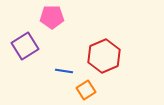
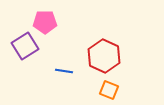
pink pentagon: moved 7 px left, 5 px down
red hexagon: rotated 12 degrees counterclockwise
orange square: moved 23 px right; rotated 36 degrees counterclockwise
